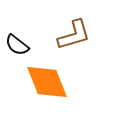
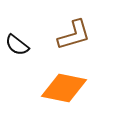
orange diamond: moved 17 px right, 6 px down; rotated 57 degrees counterclockwise
